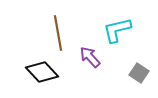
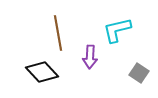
purple arrow: rotated 135 degrees counterclockwise
